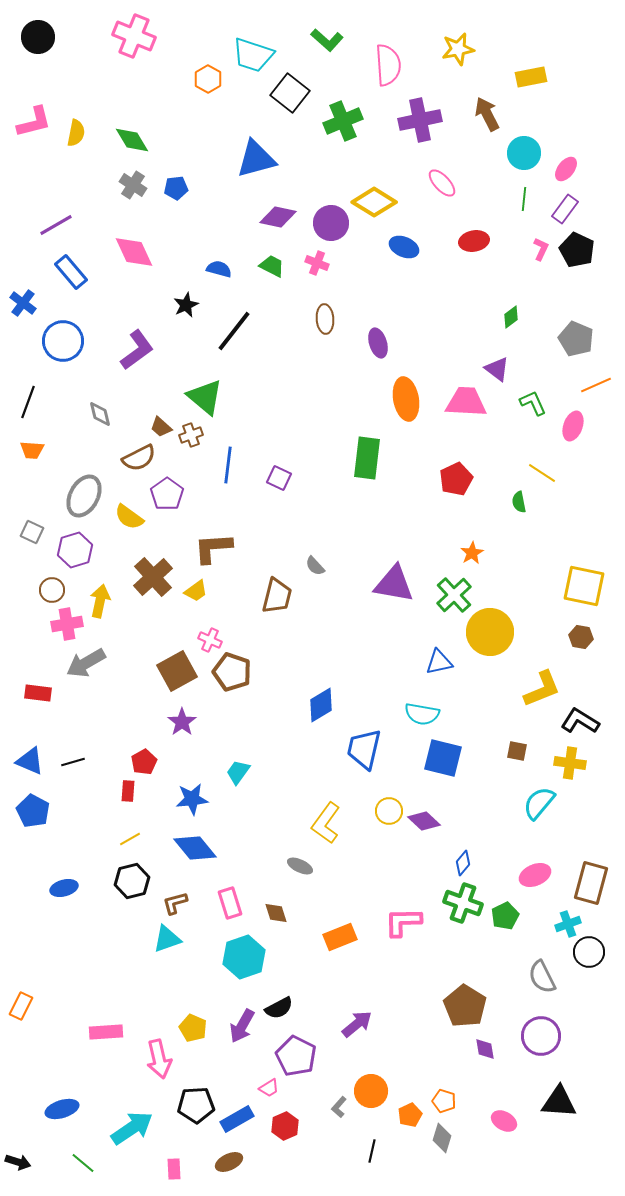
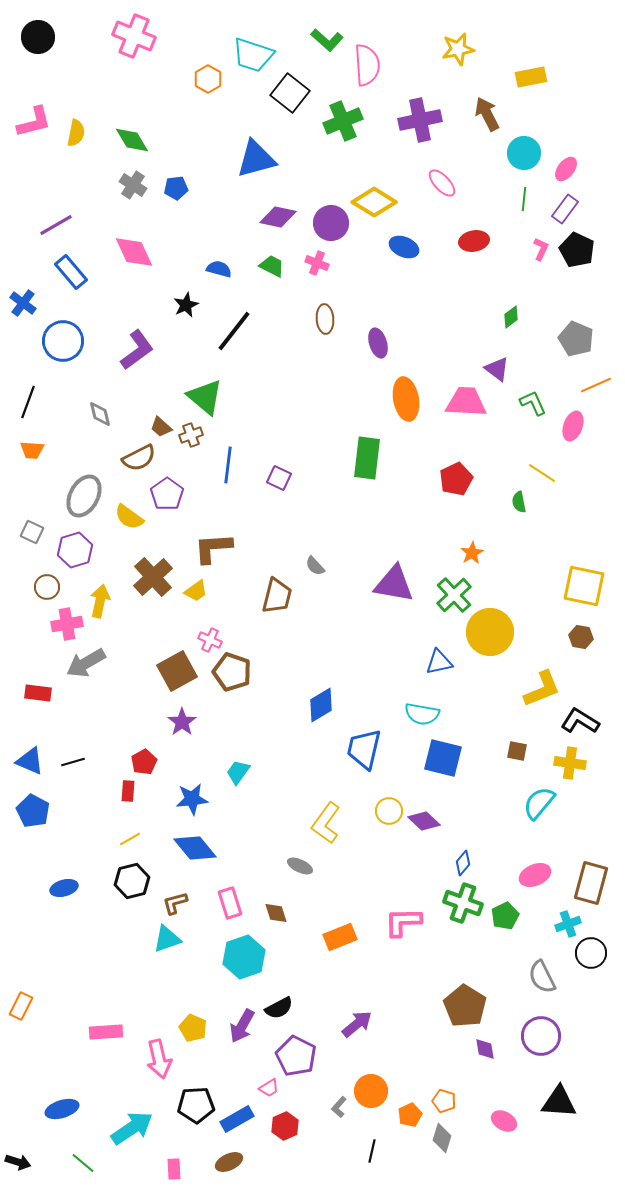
pink semicircle at (388, 65): moved 21 px left
brown circle at (52, 590): moved 5 px left, 3 px up
black circle at (589, 952): moved 2 px right, 1 px down
